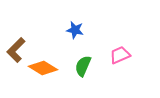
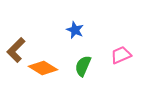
blue star: rotated 12 degrees clockwise
pink trapezoid: moved 1 px right
